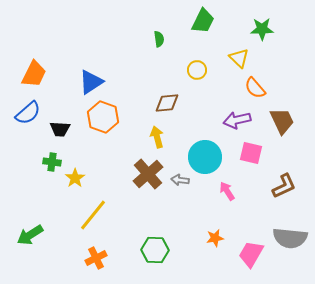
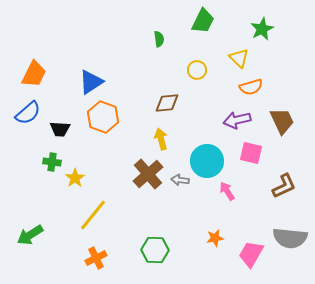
green star: rotated 25 degrees counterclockwise
orange semicircle: moved 4 px left, 1 px up; rotated 65 degrees counterclockwise
yellow arrow: moved 4 px right, 2 px down
cyan circle: moved 2 px right, 4 px down
